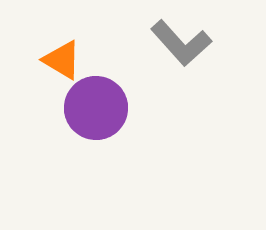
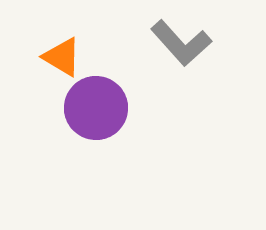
orange triangle: moved 3 px up
